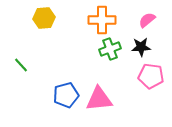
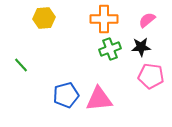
orange cross: moved 2 px right, 1 px up
